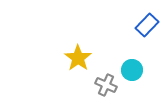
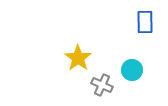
blue rectangle: moved 2 px left, 3 px up; rotated 45 degrees counterclockwise
gray cross: moved 4 px left
